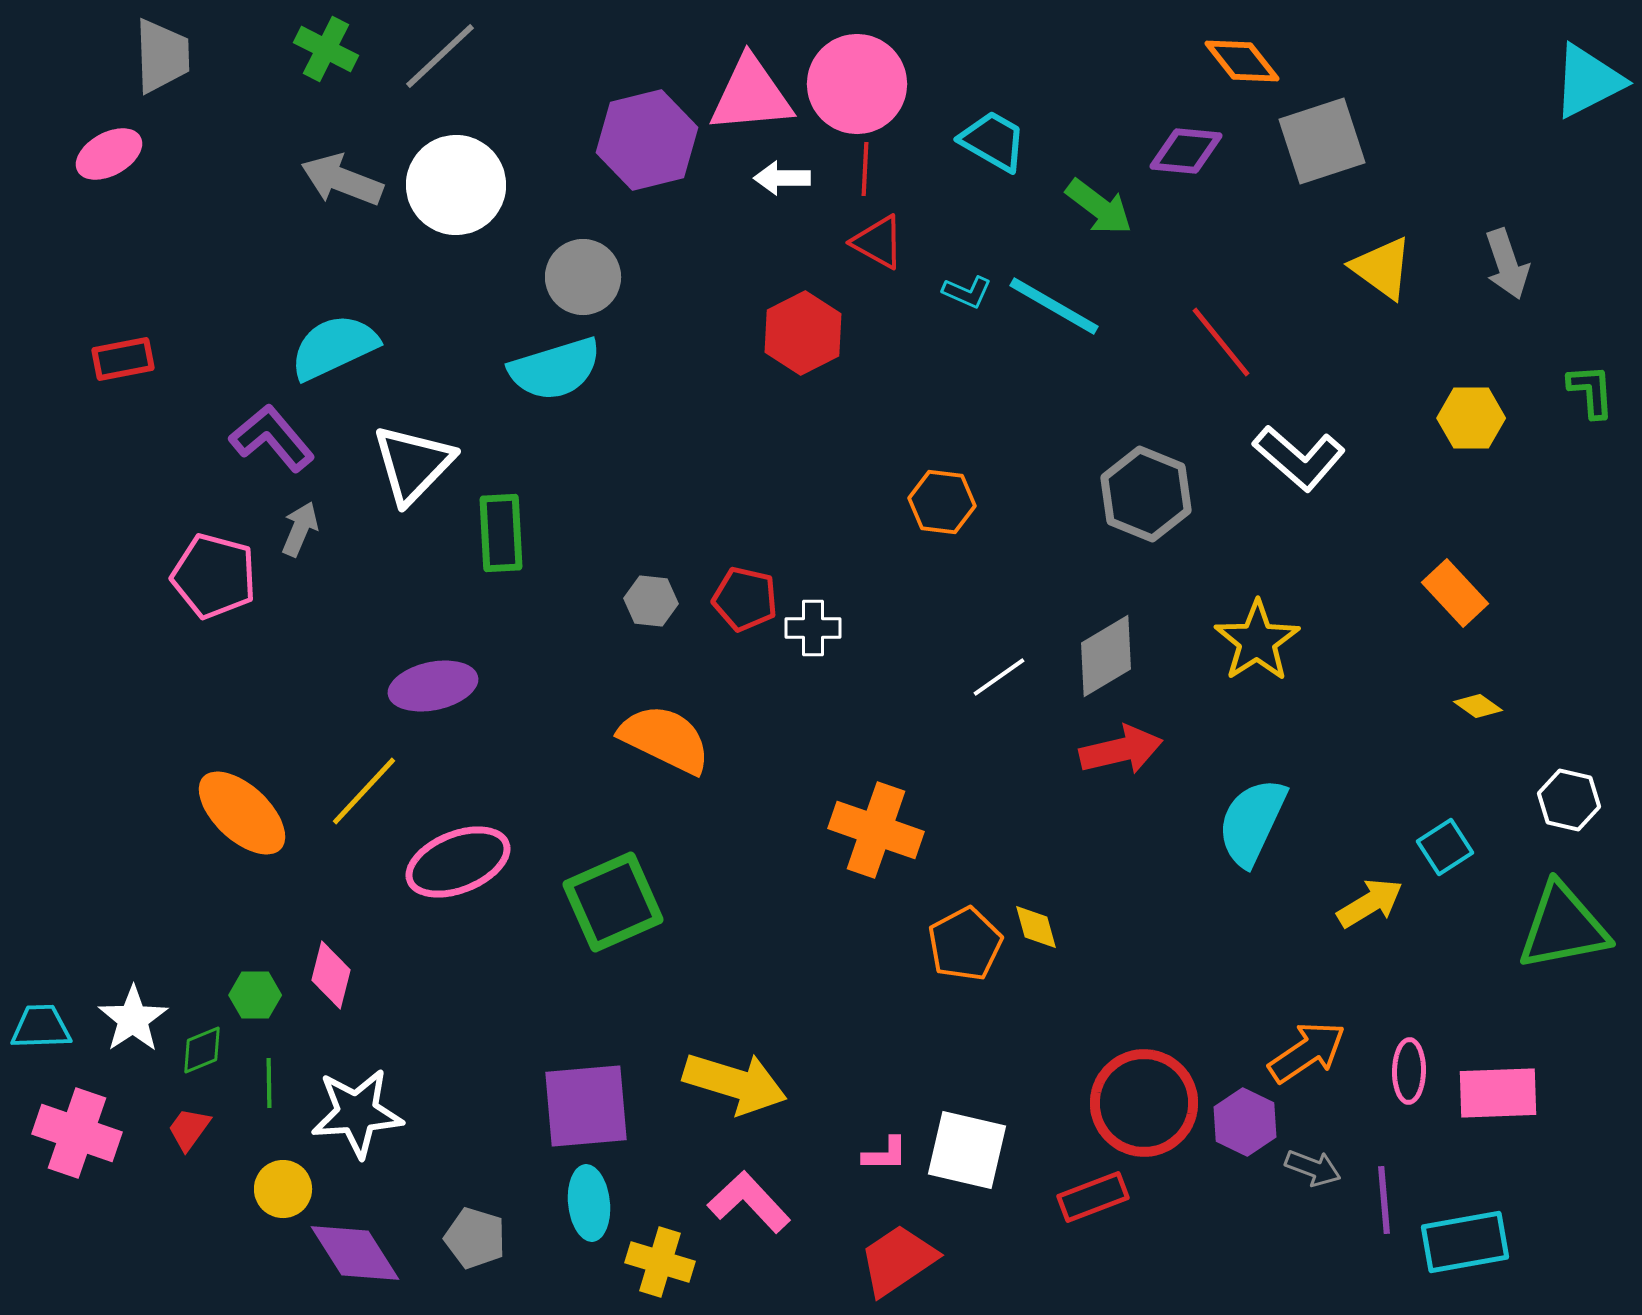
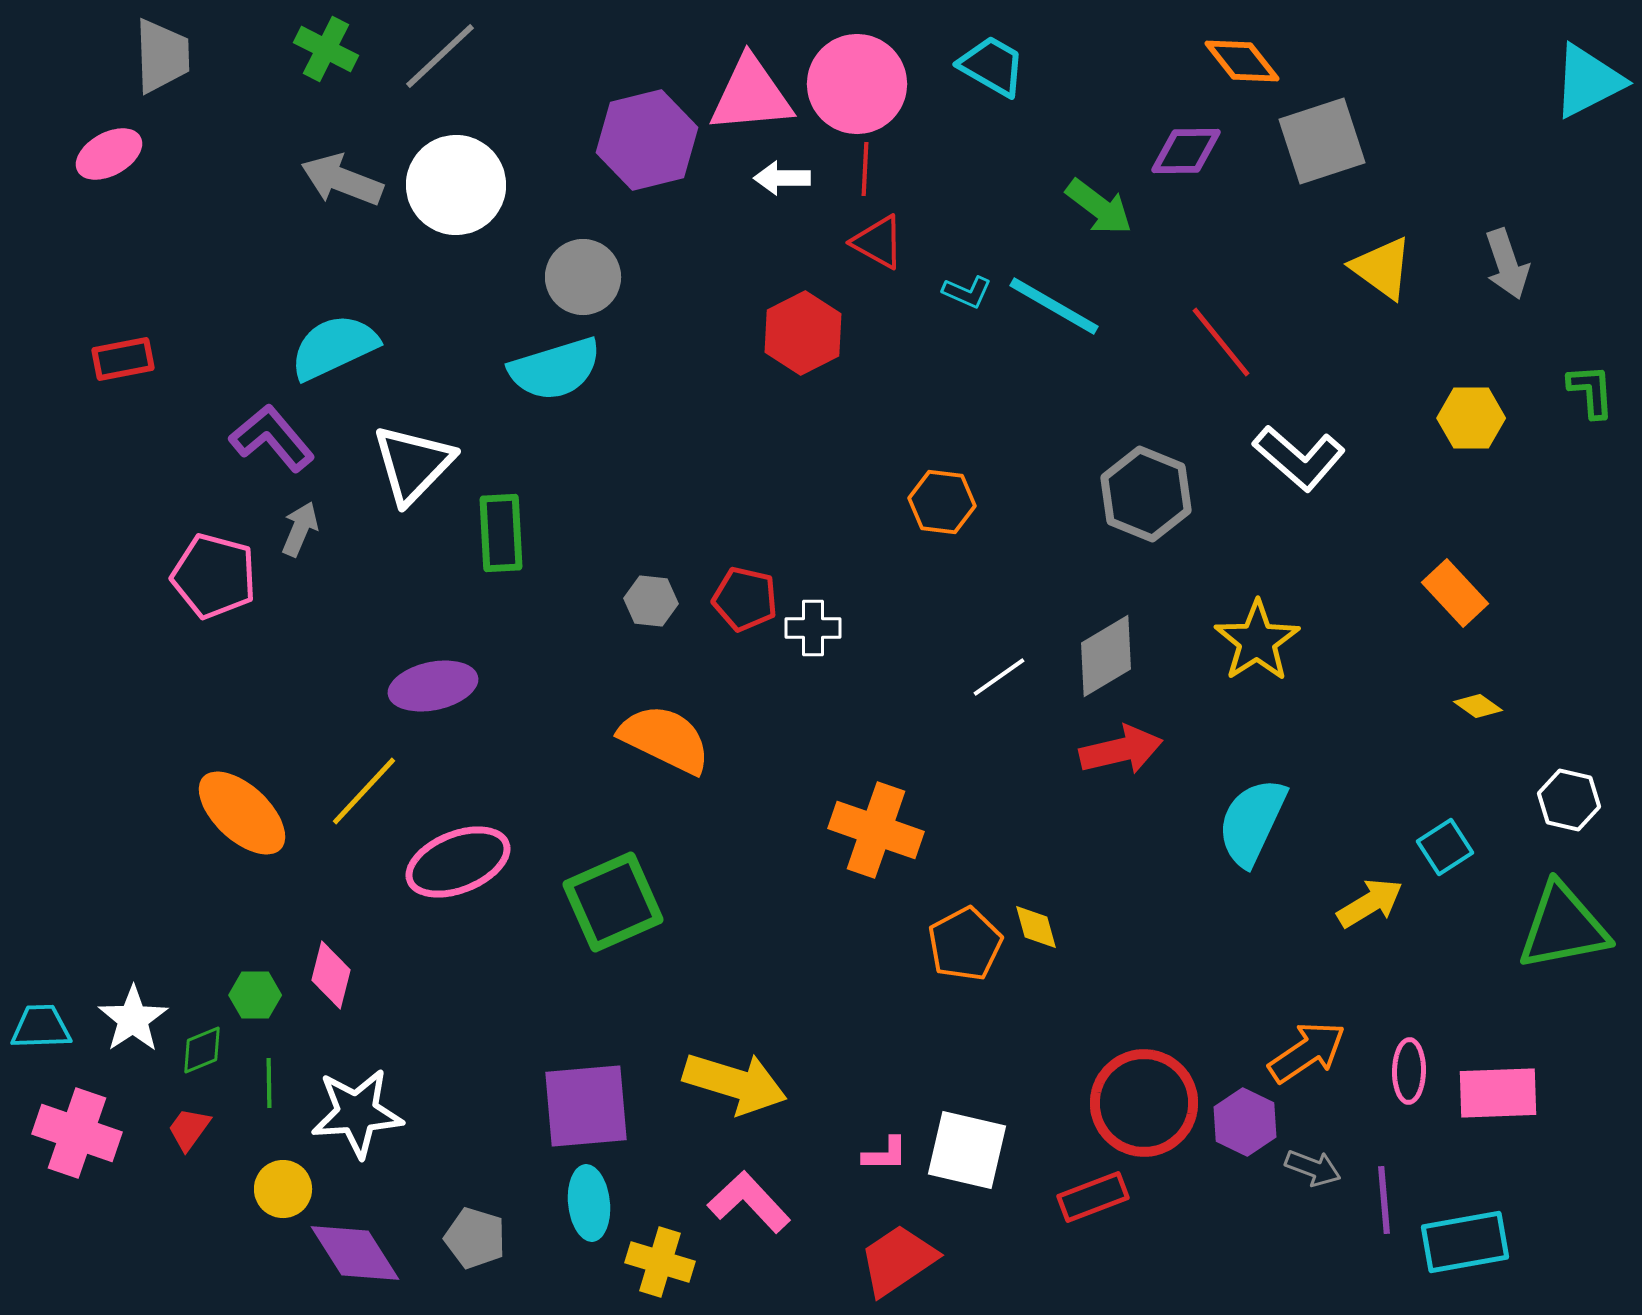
cyan trapezoid at (993, 141): moved 1 px left, 75 px up
purple diamond at (1186, 151): rotated 6 degrees counterclockwise
